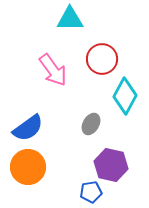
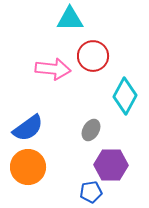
red circle: moved 9 px left, 3 px up
pink arrow: moved 1 px up; rotated 48 degrees counterclockwise
gray ellipse: moved 6 px down
purple hexagon: rotated 12 degrees counterclockwise
